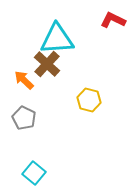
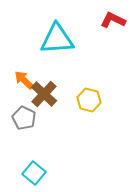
brown cross: moved 3 px left, 30 px down
